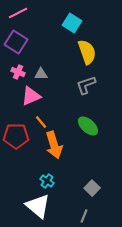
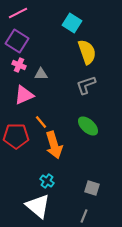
purple square: moved 1 px right, 1 px up
pink cross: moved 1 px right, 7 px up
pink triangle: moved 7 px left, 1 px up
gray square: rotated 28 degrees counterclockwise
